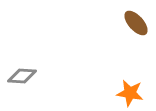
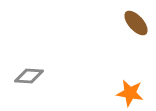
gray diamond: moved 7 px right
